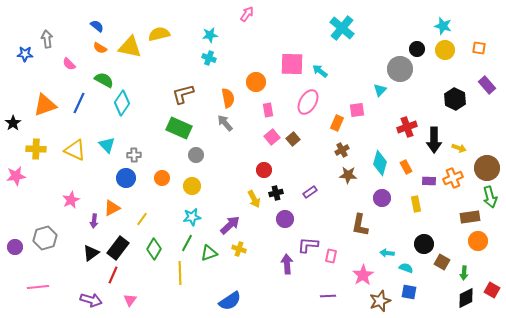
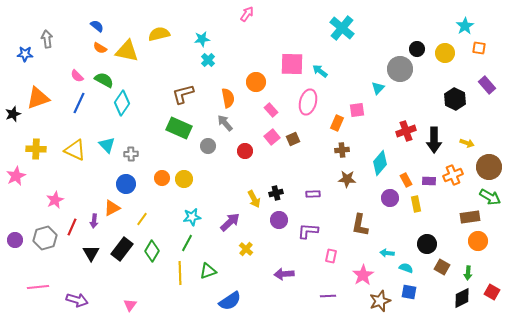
cyan star at (443, 26): moved 22 px right; rotated 24 degrees clockwise
cyan star at (210, 35): moved 8 px left, 4 px down
yellow triangle at (130, 47): moved 3 px left, 4 px down
yellow circle at (445, 50): moved 3 px down
cyan cross at (209, 58): moved 1 px left, 2 px down; rotated 24 degrees clockwise
pink semicircle at (69, 64): moved 8 px right, 12 px down
cyan triangle at (380, 90): moved 2 px left, 2 px up
pink ellipse at (308, 102): rotated 15 degrees counterclockwise
orange triangle at (45, 105): moved 7 px left, 7 px up
pink rectangle at (268, 110): moved 3 px right; rotated 32 degrees counterclockwise
black star at (13, 123): moved 9 px up; rotated 14 degrees clockwise
red cross at (407, 127): moved 1 px left, 4 px down
brown square at (293, 139): rotated 16 degrees clockwise
yellow arrow at (459, 148): moved 8 px right, 5 px up
brown cross at (342, 150): rotated 24 degrees clockwise
gray cross at (134, 155): moved 3 px left, 1 px up
gray circle at (196, 155): moved 12 px right, 9 px up
cyan diamond at (380, 163): rotated 25 degrees clockwise
orange rectangle at (406, 167): moved 13 px down
brown circle at (487, 168): moved 2 px right, 1 px up
red circle at (264, 170): moved 19 px left, 19 px up
brown star at (348, 175): moved 1 px left, 4 px down
pink star at (16, 176): rotated 18 degrees counterclockwise
blue circle at (126, 178): moved 6 px down
orange cross at (453, 178): moved 3 px up
yellow circle at (192, 186): moved 8 px left, 7 px up
purple rectangle at (310, 192): moved 3 px right, 2 px down; rotated 32 degrees clockwise
green arrow at (490, 197): rotated 45 degrees counterclockwise
purple circle at (382, 198): moved 8 px right
pink star at (71, 200): moved 16 px left
purple circle at (285, 219): moved 6 px left, 1 px down
purple arrow at (230, 225): moved 3 px up
black circle at (424, 244): moved 3 px right
purple L-shape at (308, 245): moved 14 px up
purple circle at (15, 247): moved 7 px up
black rectangle at (118, 248): moved 4 px right, 1 px down
green diamond at (154, 249): moved 2 px left, 2 px down
yellow cross at (239, 249): moved 7 px right; rotated 24 degrees clockwise
black triangle at (91, 253): rotated 24 degrees counterclockwise
green triangle at (209, 253): moved 1 px left, 18 px down
brown square at (442, 262): moved 5 px down
purple arrow at (287, 264): moved 3 px left, 10 px down; rotated 90 degrees counterclockwise
green arrow at (464, 273): moved 4 px right
red line at (113, 275): moved 41 px left, 48 px up
red square at (492, 290): moved 2 px down
black diamond at (466, 298): moved 4 px left
purple arrow at (91, 300): moved 14 px left
pink triangle at (130, 300): moved 5 px down
